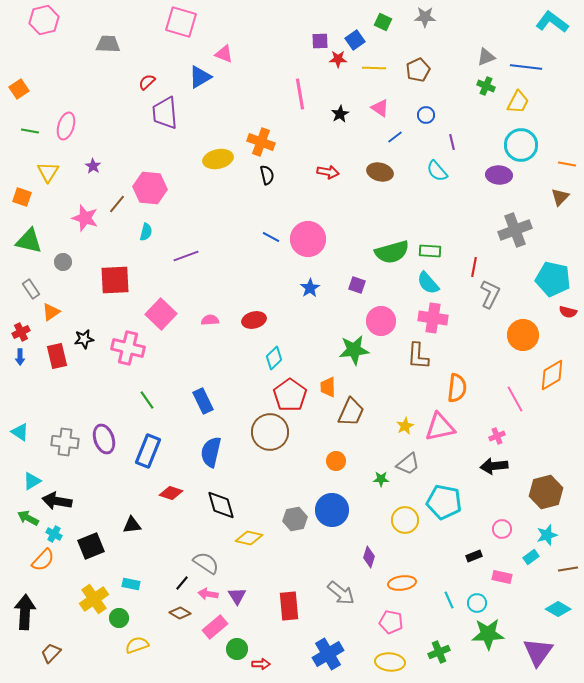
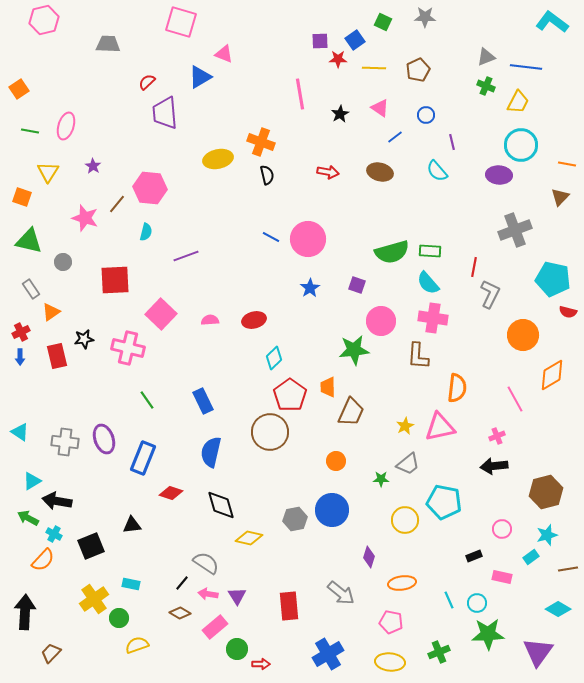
blue rectangle at (148, 451): moved 5 px left, 7 px down
